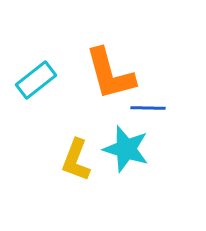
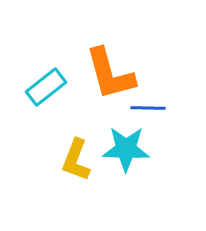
cyan rectangle: moved 10 px right, 7 px down
cyan star: rotated 15 degrees counterclockwise
